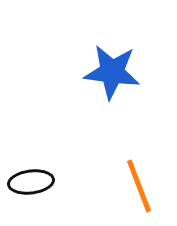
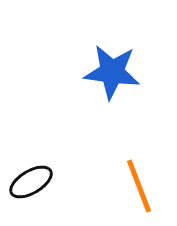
black ellipse: rotated 24 degrees counterclockwise
